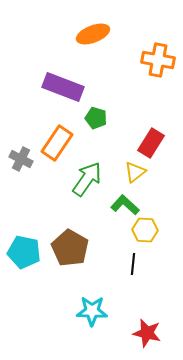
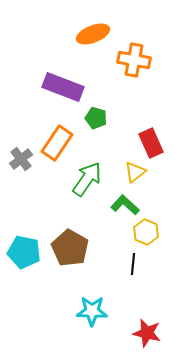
orange cross: moved 24 px left
red rectangle: rotated 56 degrees counterclockwise
gray cross: rotated 25 degrees clockwise
yellow hexagon: moved 1 px right, 2 px down; rotated 20 degrees clockwise
